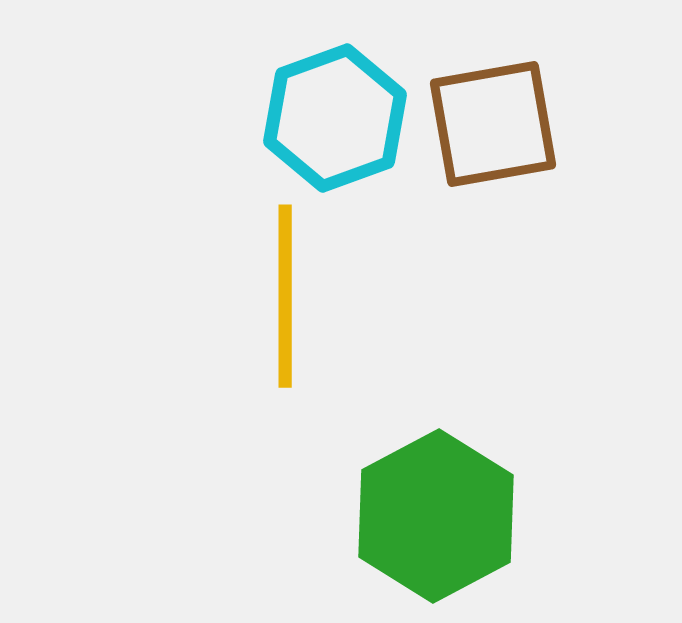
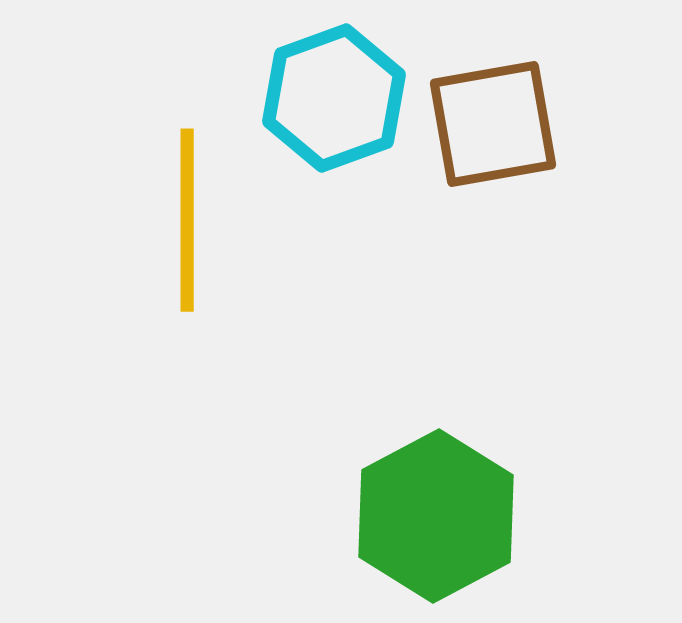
cyan hexagon: moved 1 px left, 20 px up
yellow line: moved 98 px left, 76 px up
